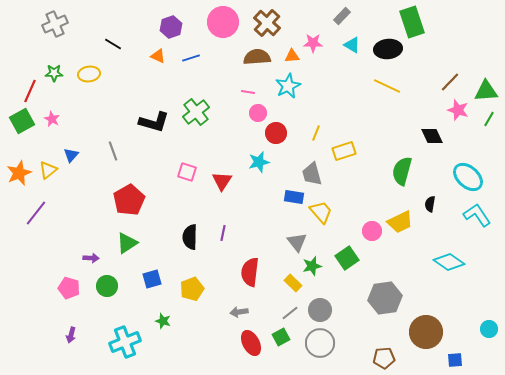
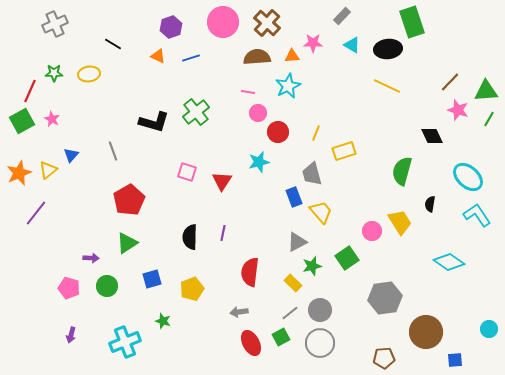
red circle at (276, 133): moved 2 px right, 1 px up
blue rectangle at (294, 197): rotated 60 degrees clockwise
yellow trapezoid at (400, 222): rotated 96 degrees counterclockwise
gray triangle at (297, 242): rotated 40 degrees clockwise
